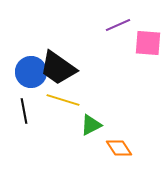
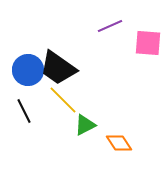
purple line: moved 8 px left, 1 px down
blue circle: moved 3 px left, 2 px up
yellow line: rotated 28 degrees clockwise
black line: rotated 15 degrees counterclockwise
green triangle: moved 6 px left
orange diamond: moved 5 px up
